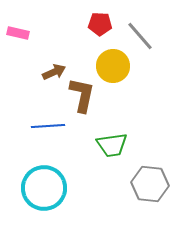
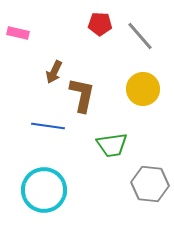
yellow circle: moved 30 px right, 23 px down
brown arrow: rotated 140 degrees clockwise
blue line: rotated 12 degrees clockwise
cyan circle: moved 2 px down
